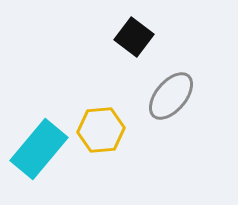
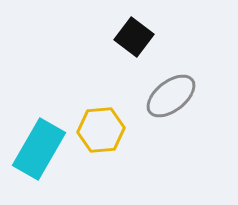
gray ellipse: rotated 12 degrees clockwise
cyan rectangle: rotated 10 degrees counterclockwise
